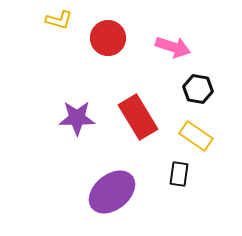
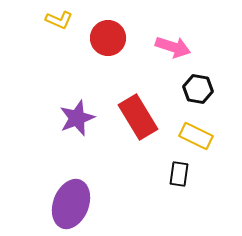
yellow L-shape: rotated 8 degrees clockwise
purple star: rotated 21 degrees counterclockwise
yellow rectangle: rotated 8 degrees counterclockwise
purple ellipse: moved 41 px left, 12 px down; rotated 30 degrees counterclockwise
